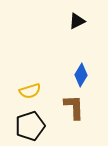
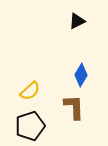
yellow semicircle: rotated 25 degrees counterclockwise
